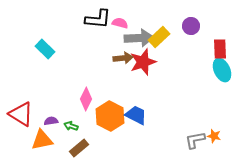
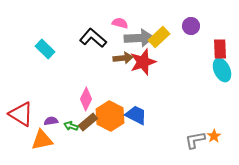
black L-shape: moved 5 px left, 19 px down; rotated 144 degrees counterclockwise
orange star: rotated 24 degrees clockwise
brown rectangle: moved 9 px right, 26 px up
